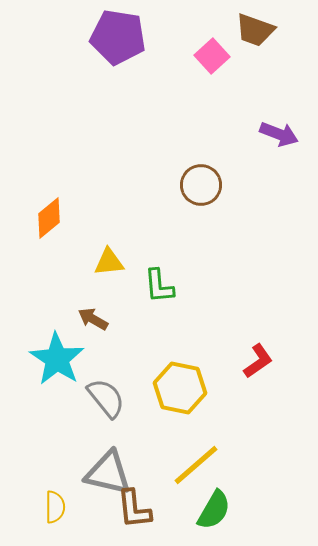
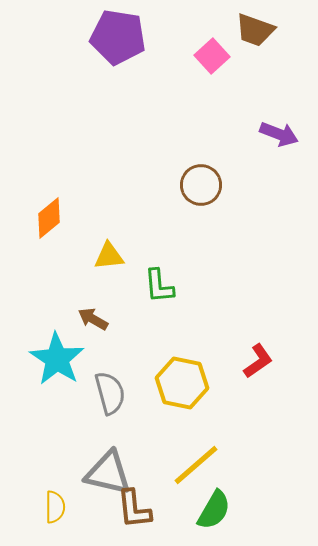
yellow triangle: moved 6 px up
yellow hexagon: moved 2 px right, 5 px up
gray semicircle: moved 4 px right, 5 px up; rotated 24 degrees clockwise
